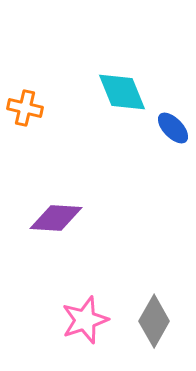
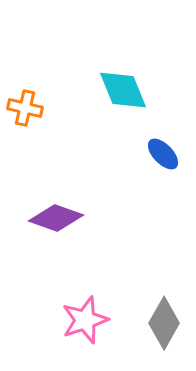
cyan diamond: moved 1 px right, 2 px up
blue ellipse: moved 10 px left, 26 px down
purple diamond: rotated 16 degrees clockwise
gray diamond: moved 10 px right, 2 px down
